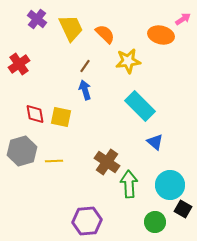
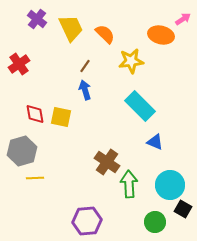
yellow star: moved 3 px right
blue triangle: rotated 18 degrees counterclockwise
yellow line: moved 19 px left, 17 px down
